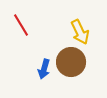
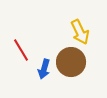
red line: moved 25 px down
